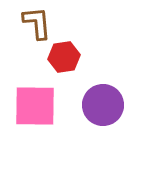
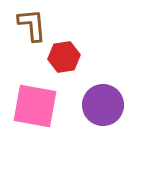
brown L-shape: moved 5 px left, 2 px down
pink square: rotated 9 degrees clockwise
